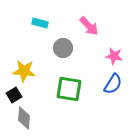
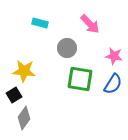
pink arrow: moved 1 px right, 2 px up
gray circle: moved 4 px right
green square: moved 11 px right, 10 px up
gray diamond: rotated 30 degrees clockwise
